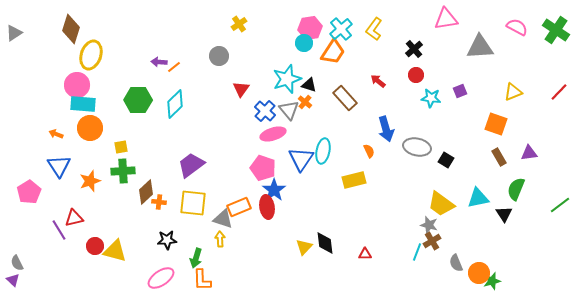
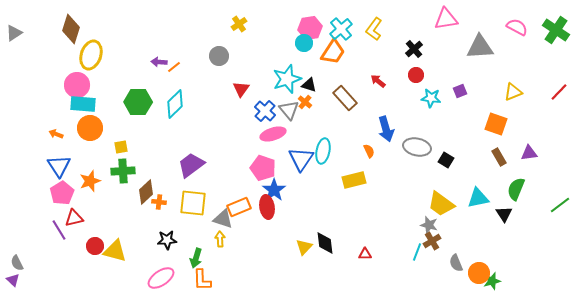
green hexagon at (138, 100): moved 2 px down
pink pentagon at (29, 192): moved 33 px right, 1 px down
